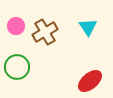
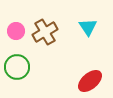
pink circle: moved 5 px down
